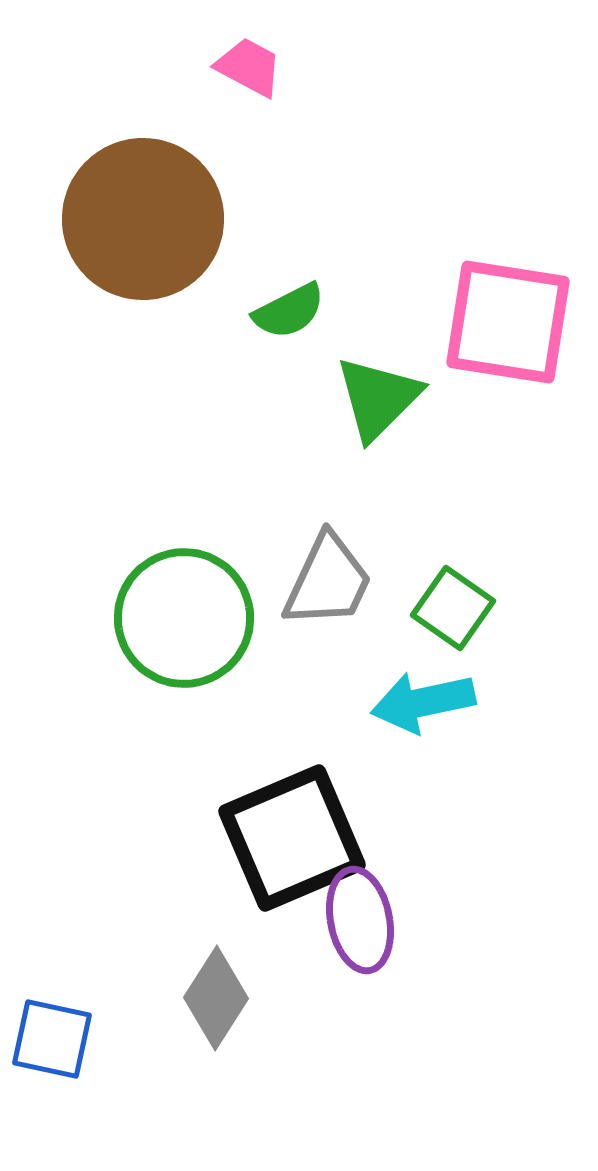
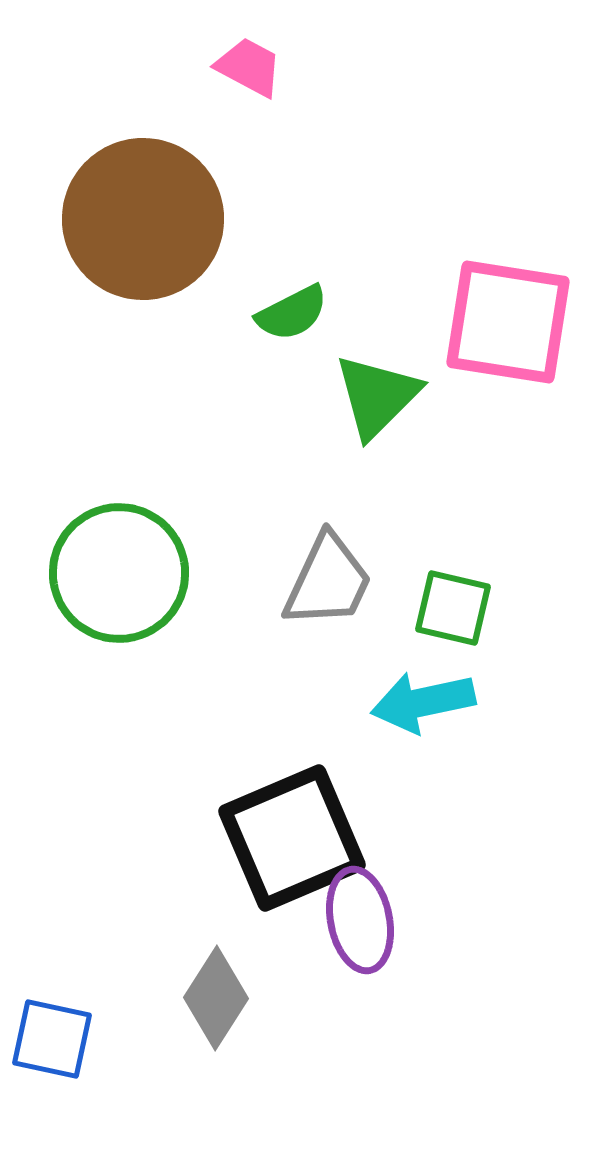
green semicircle: moved 3 px right, 2 px down
green triangle: moved 1 px left, 2 px up
green square: rotated 22 degrees counterclockwise
green circle: moved 65 px left, 45 px up
